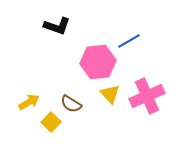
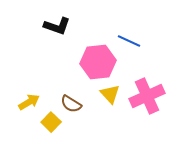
blue line: rotated 55 degrees clockwise
